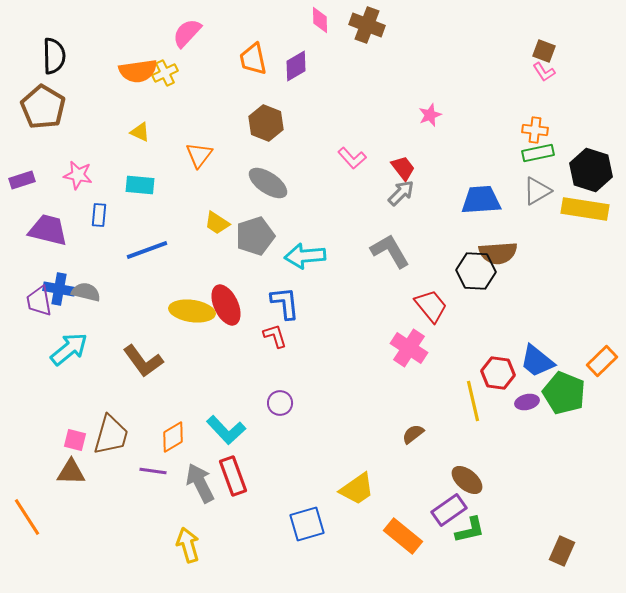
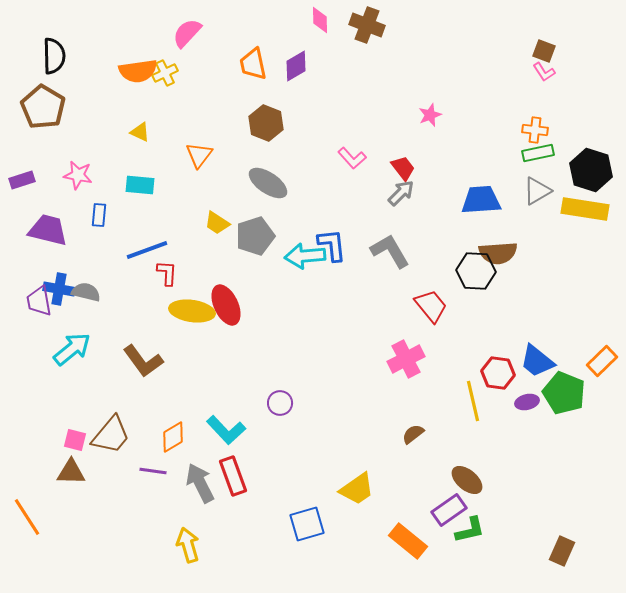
orange trapezoid at (253, 59): moved 5 px down
blue L-shape at (285, 303): moved 47 px right, 58 px up
red L-shape at (275, 336): moved 108 px left, 63 px up; rotated 20 degrees clockwise
pink cross at (409, 348): moved 3 px left, 11 px down; rotated 30 degrees clockwise
cyan arrow at (69, 349): moved 3 px right
brown trapezoid at (111, 435): rotated 24 degrees clockwise
orange rectangle at (403, 536): moved 5 px right, 5 px down
